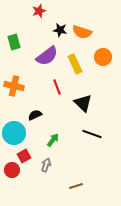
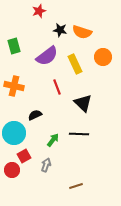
green rectangle: moved 4 px down
black line: moved 13 px left; rotated 18 degrees counterclockwise
